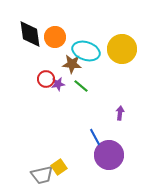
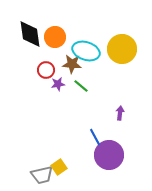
red circle: moved 9 px up
